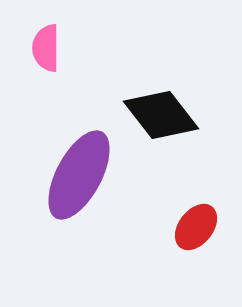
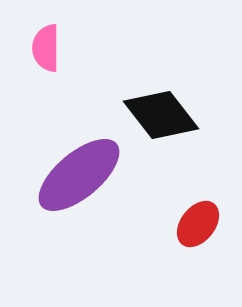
purple ellipse: rotated 22 degrees clockwise
red ellipse: moved 2 px right, 3 px up
